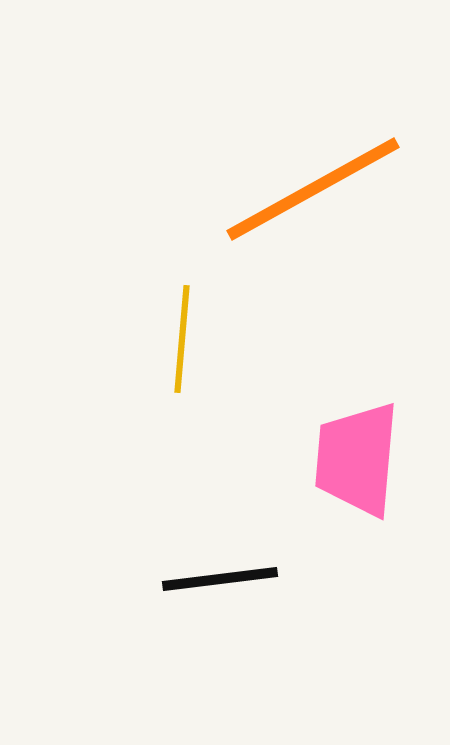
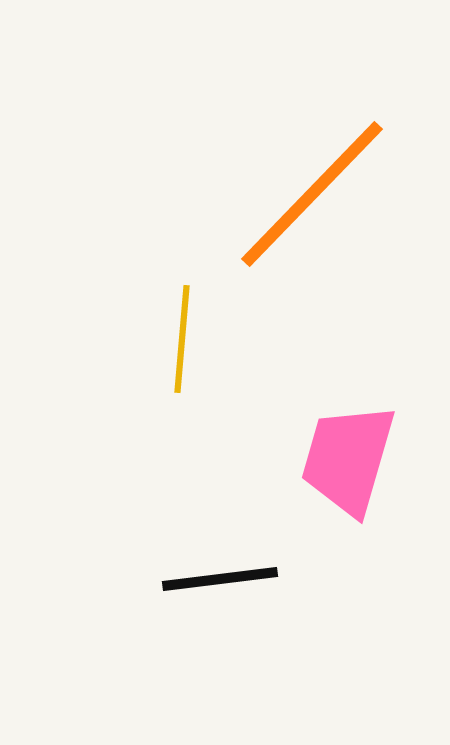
orange line: moved 1 px left, 5 px down; rotated 17 degrees counterclockwise
pink trapezoid: moved 9 px left; rotated 11 degrees clockwise
